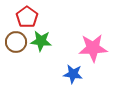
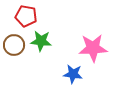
red pentagon: moved 1 px left, 1 px up; rotated 25 degrees counterclockwise
brown circle: moved 2 px left, 3 px down
